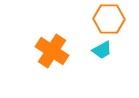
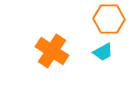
cyan trapezoid: moved 1 px right, 2 px down
